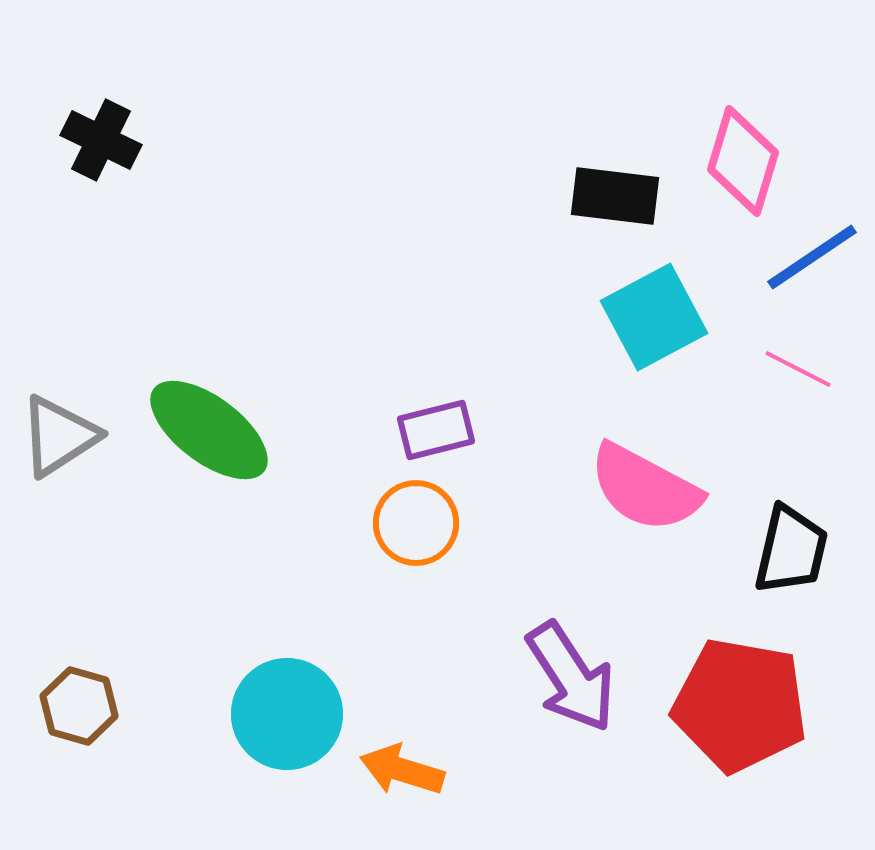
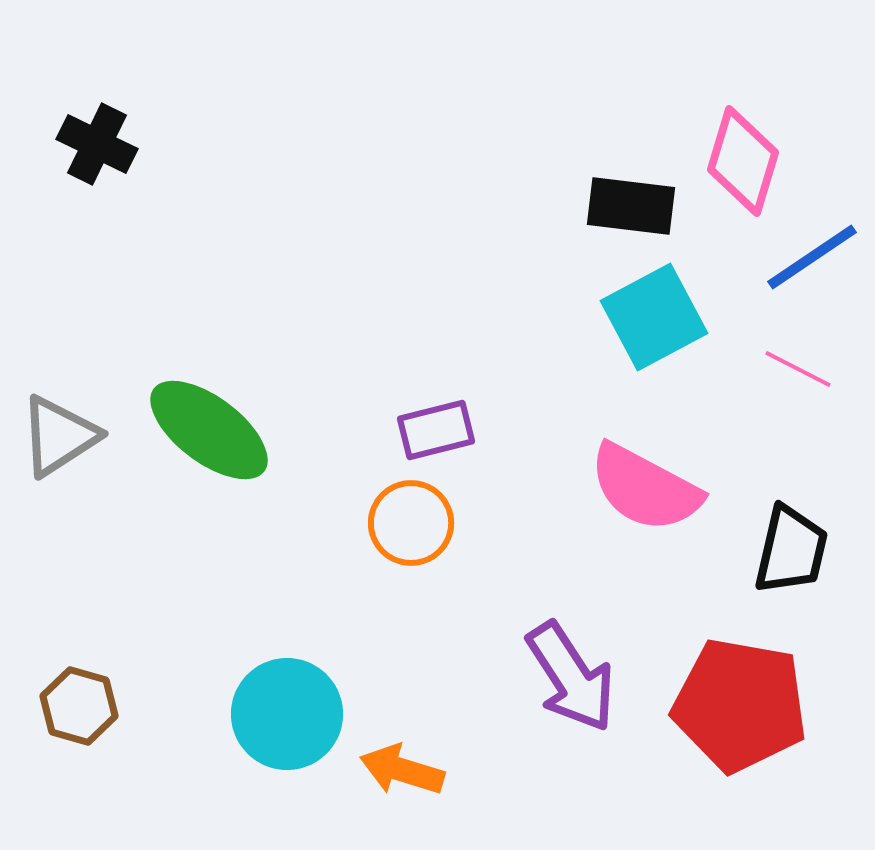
black cross: moved 4 px left, 4 px down
black rectangle: moved 16 px right, 10 px down
orange circle: moved 5 px left
